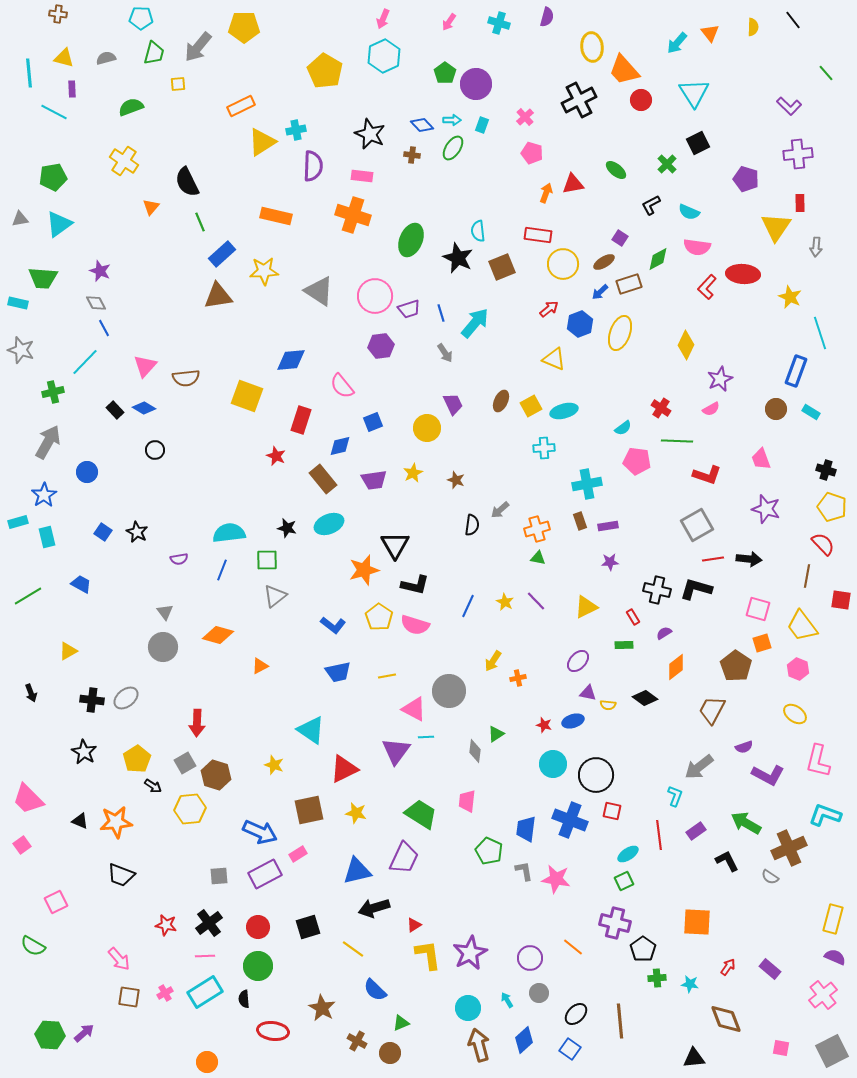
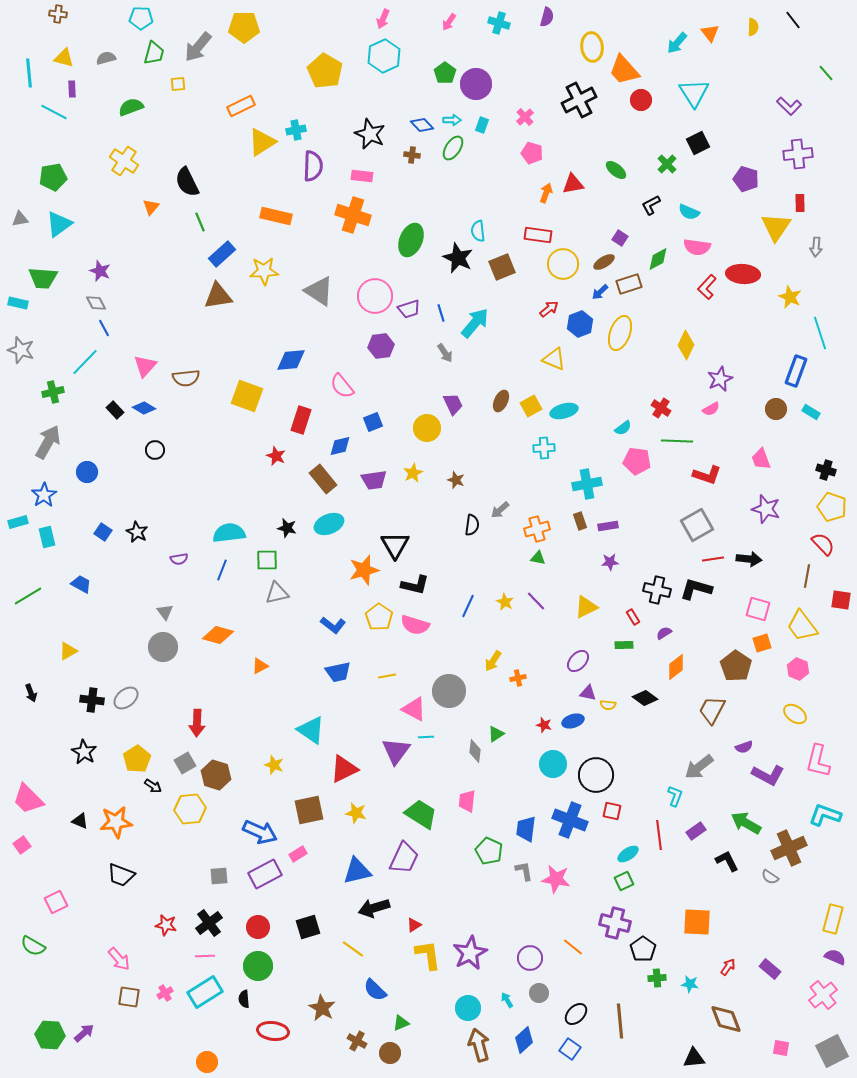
gray triangle at (275, 596): moved 2 px right, 3 px up; rotated 25 degrees clockwise
